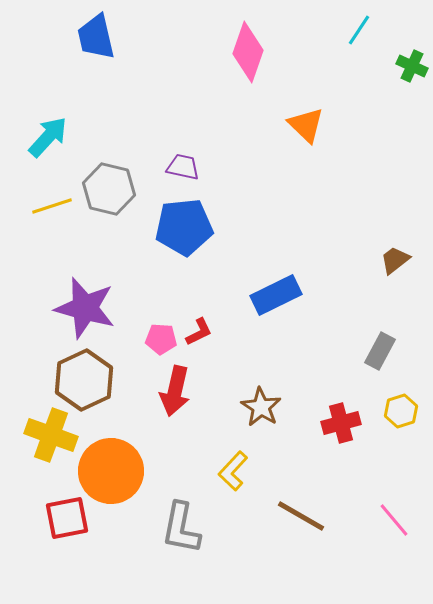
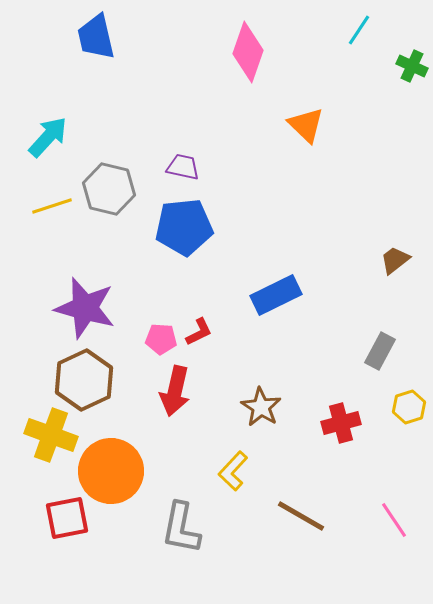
yellow hexagon: moved 8 px right, 4 px up
pink line: rotated 6 degrees clockwise
